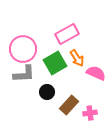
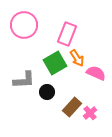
pink rectangle: rotated 40 degrees counterclockwise
pink circle: moved 1 px right, 24 px up
gray L-shape: moved 6 px down
brown rectangle: moved 3 px right, 2 px down
pink cross: rotated 32 degrees counterclockwise
